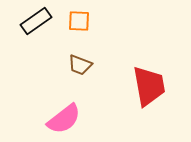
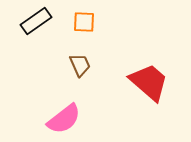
orange square: moved 5 px right, 1 px down
brown trapezoid: rotated 135 degrees counterclockwise
red trapezoid: moved 4 px up; rotated 39 degrees counterclockwise
